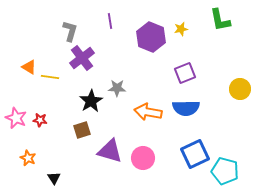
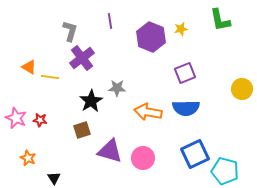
yellow circle: moved 2 px right
